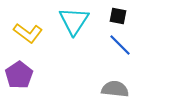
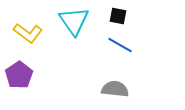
cyan triangle: rotated 8 degrees counterclockwise
blue line: rotated 15 degrees counterclockwise
